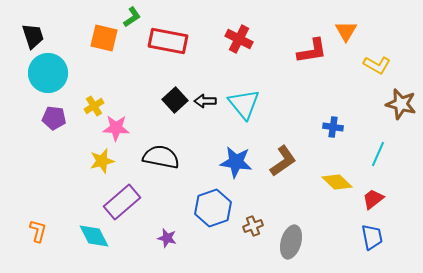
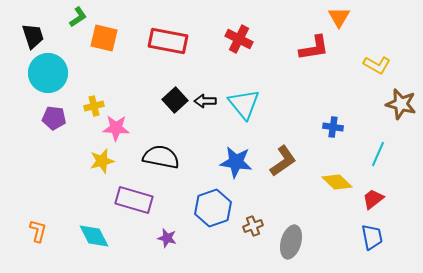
green L-shape: moved 54 px left
orange triangle: moved 7 px left, 14 px up
red L-shape: moved 2 px right, 3 px up
yellow cross: rotated 18 degrees clockwise
purple rectangle: moved 12 px right, 2 px up; rotated 57 degrees clockwise
